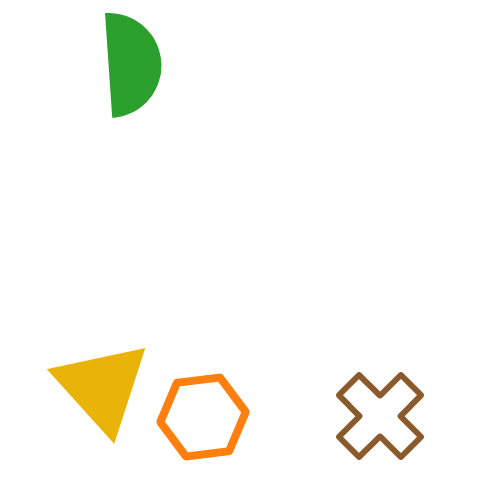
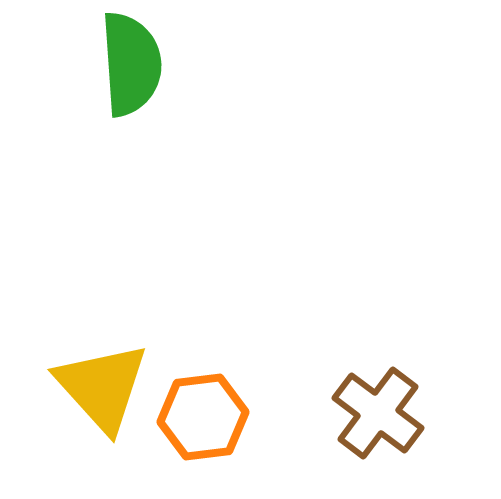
brown cross: moved 2 px left, 3 px up; rotated 8 degrees counterclockwise
